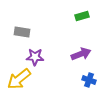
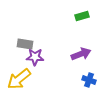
gray rectangle: moved 3 px right, 12 px down
